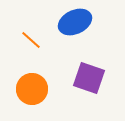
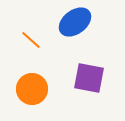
blue ellipse: rotated 12 degrees counterclockwise
purple square: rotated 8 degrees counterclockwise
